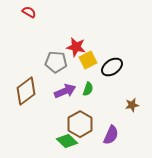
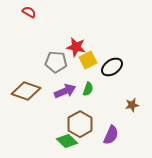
brown diamond: rotated 56 degrees clockwise
